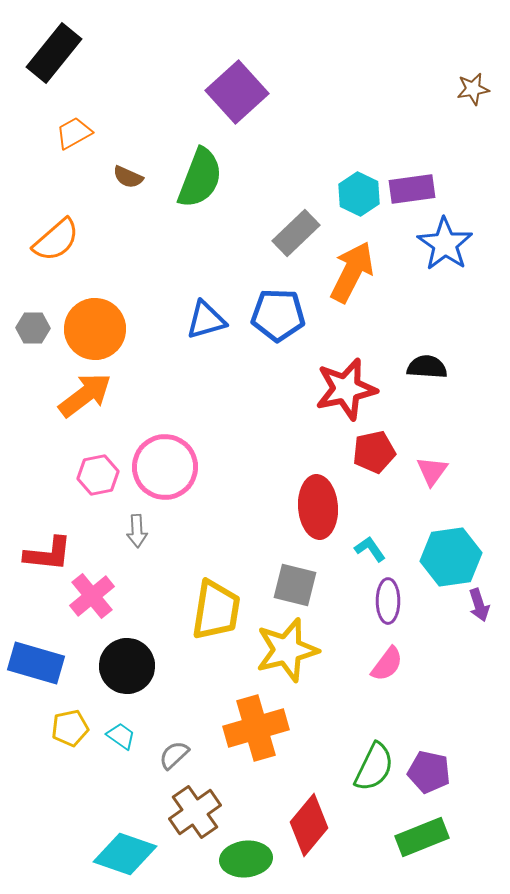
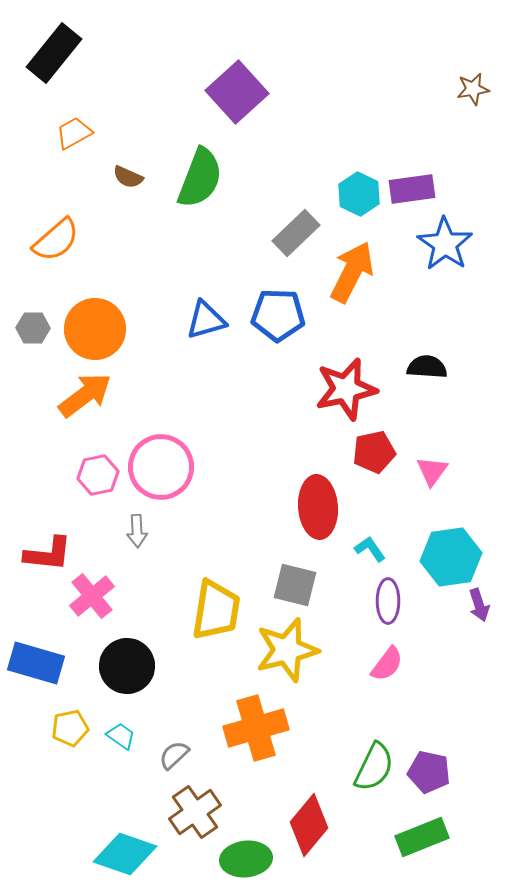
pink circle at (165, 467): moved 4 px left
